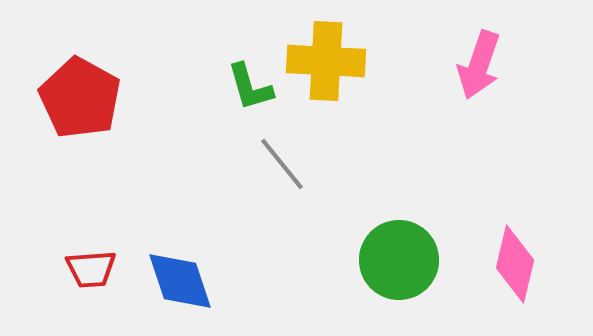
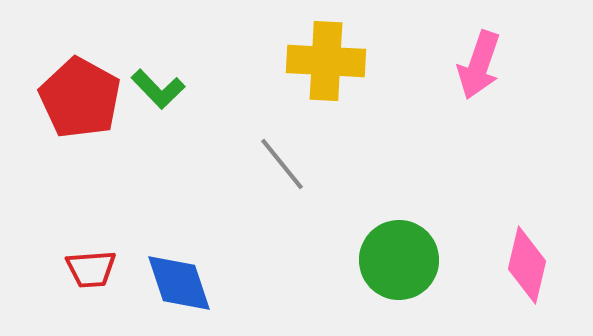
green L-shape: moved 92 px left, 2 px down; rotated 28 degrees counterclockwise
pink diamond: moved 12 px right, 1 px down
blue diamond: moved 1 px left, 2 px down
